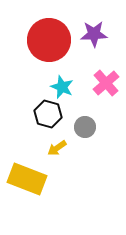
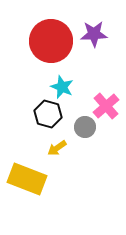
red circle: moved 2 px right, 1 px down
pink cross: moved 23 px down
